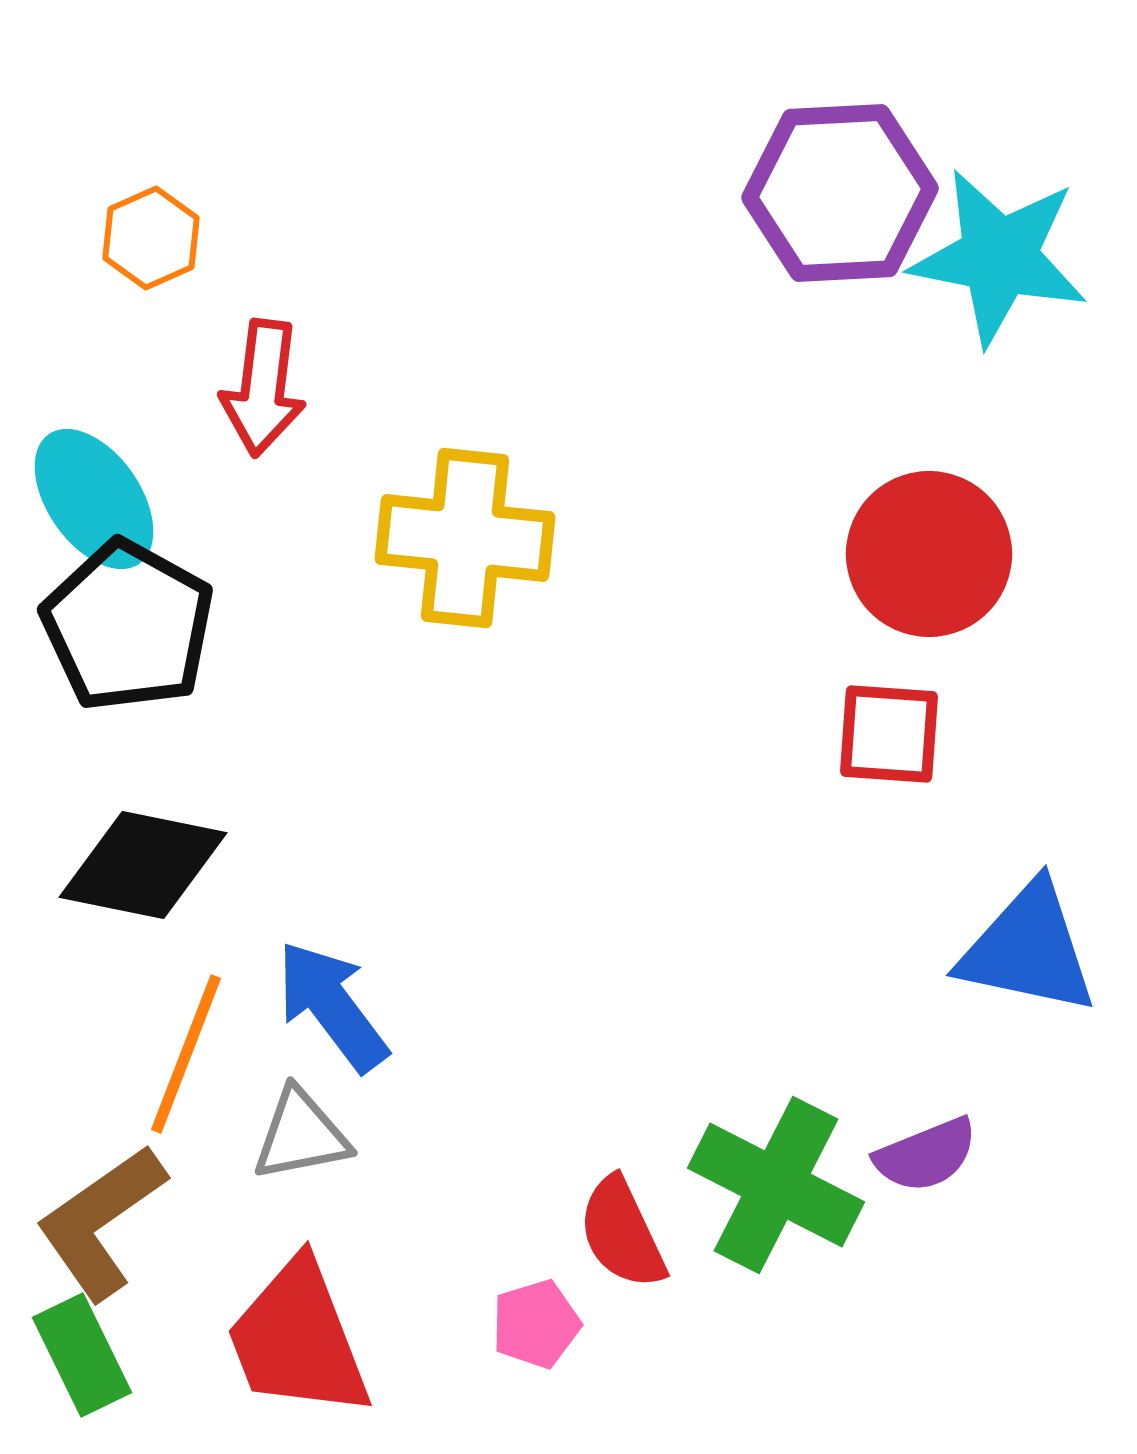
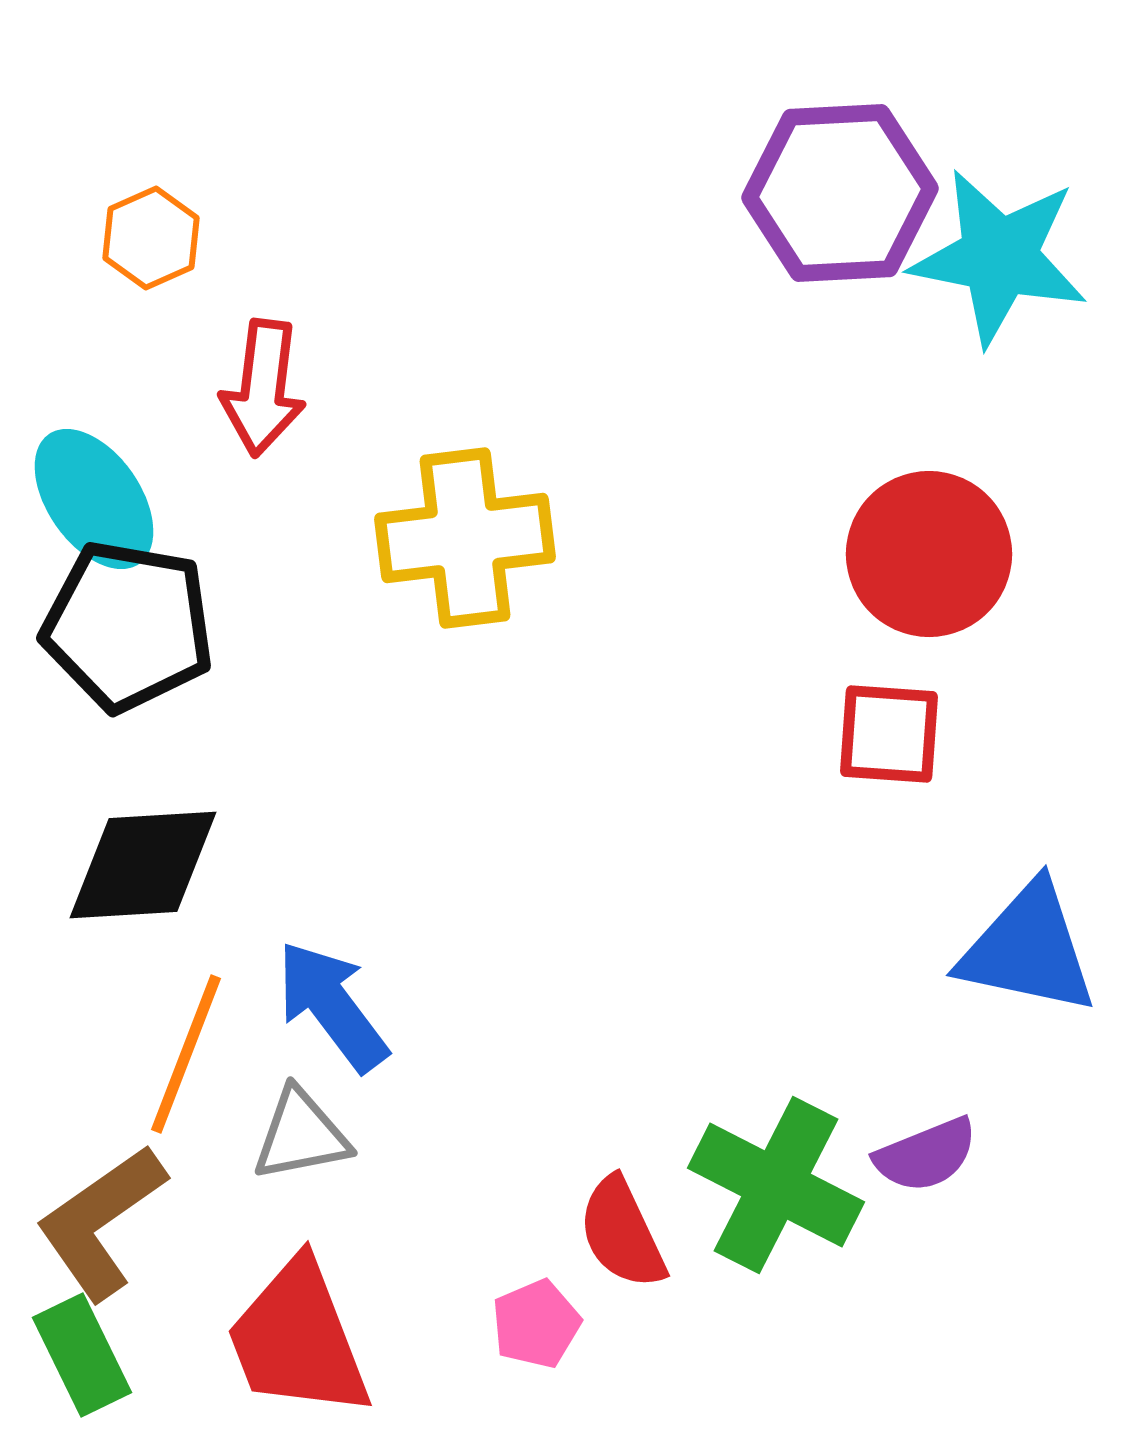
yellow cross: rotated 13 degrees counterclockwise
black pentagon: rotated 19 degrees counterclockwise
black diamond: rotated 15 degrees counterclockwise
pink pentagon: rotated 6 degrees counterclockwise
